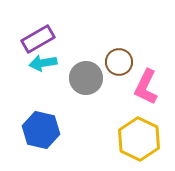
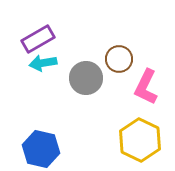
brown circle: moved 3 px up
blue hexagon: moved 19 px down
yellow hexagon: moved 1 px right, 1 px down
